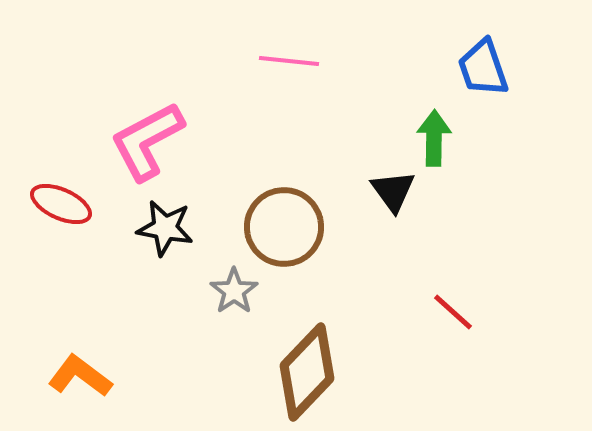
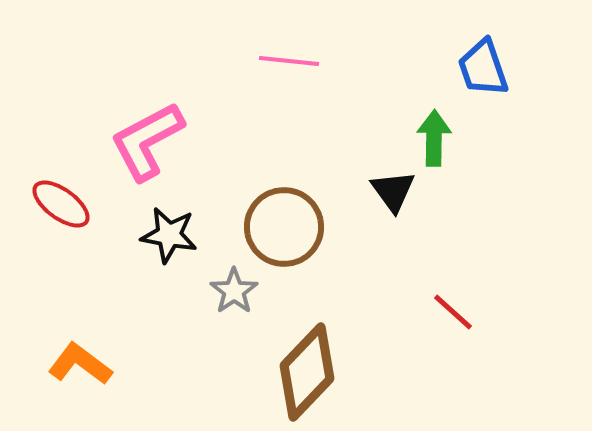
red ellipse: rotated 12 degrees clockwise
black star: moved 4 px right, 7 px down
orange L-shape: moved 12 px up
